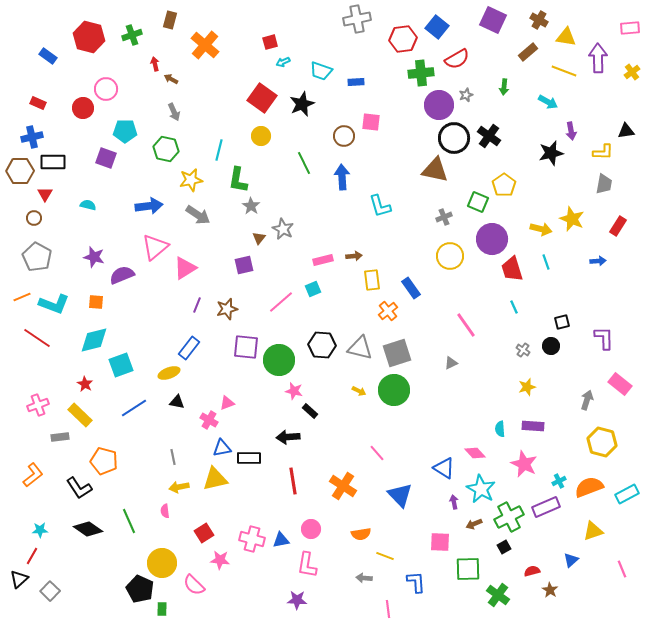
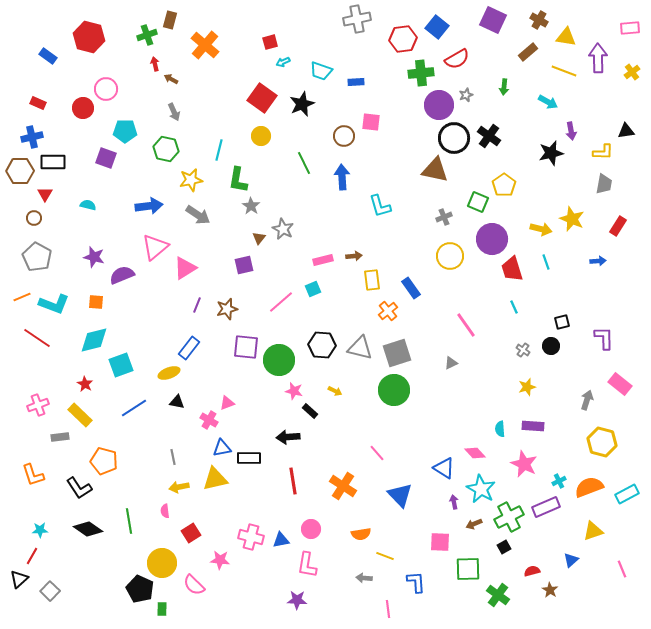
green cross at (132, 35): moved 15 px right
yellow arrow at (359, 391): moved 24 px left
orange L-shape at (33, 475): rotated 110 degrees clockwise
green line at (129, 521): rotated 15 degrees clockwise
red square at (204, 533): moved 13 px left
pink cross at (252, 539): moved 1 px left, 2 px up
